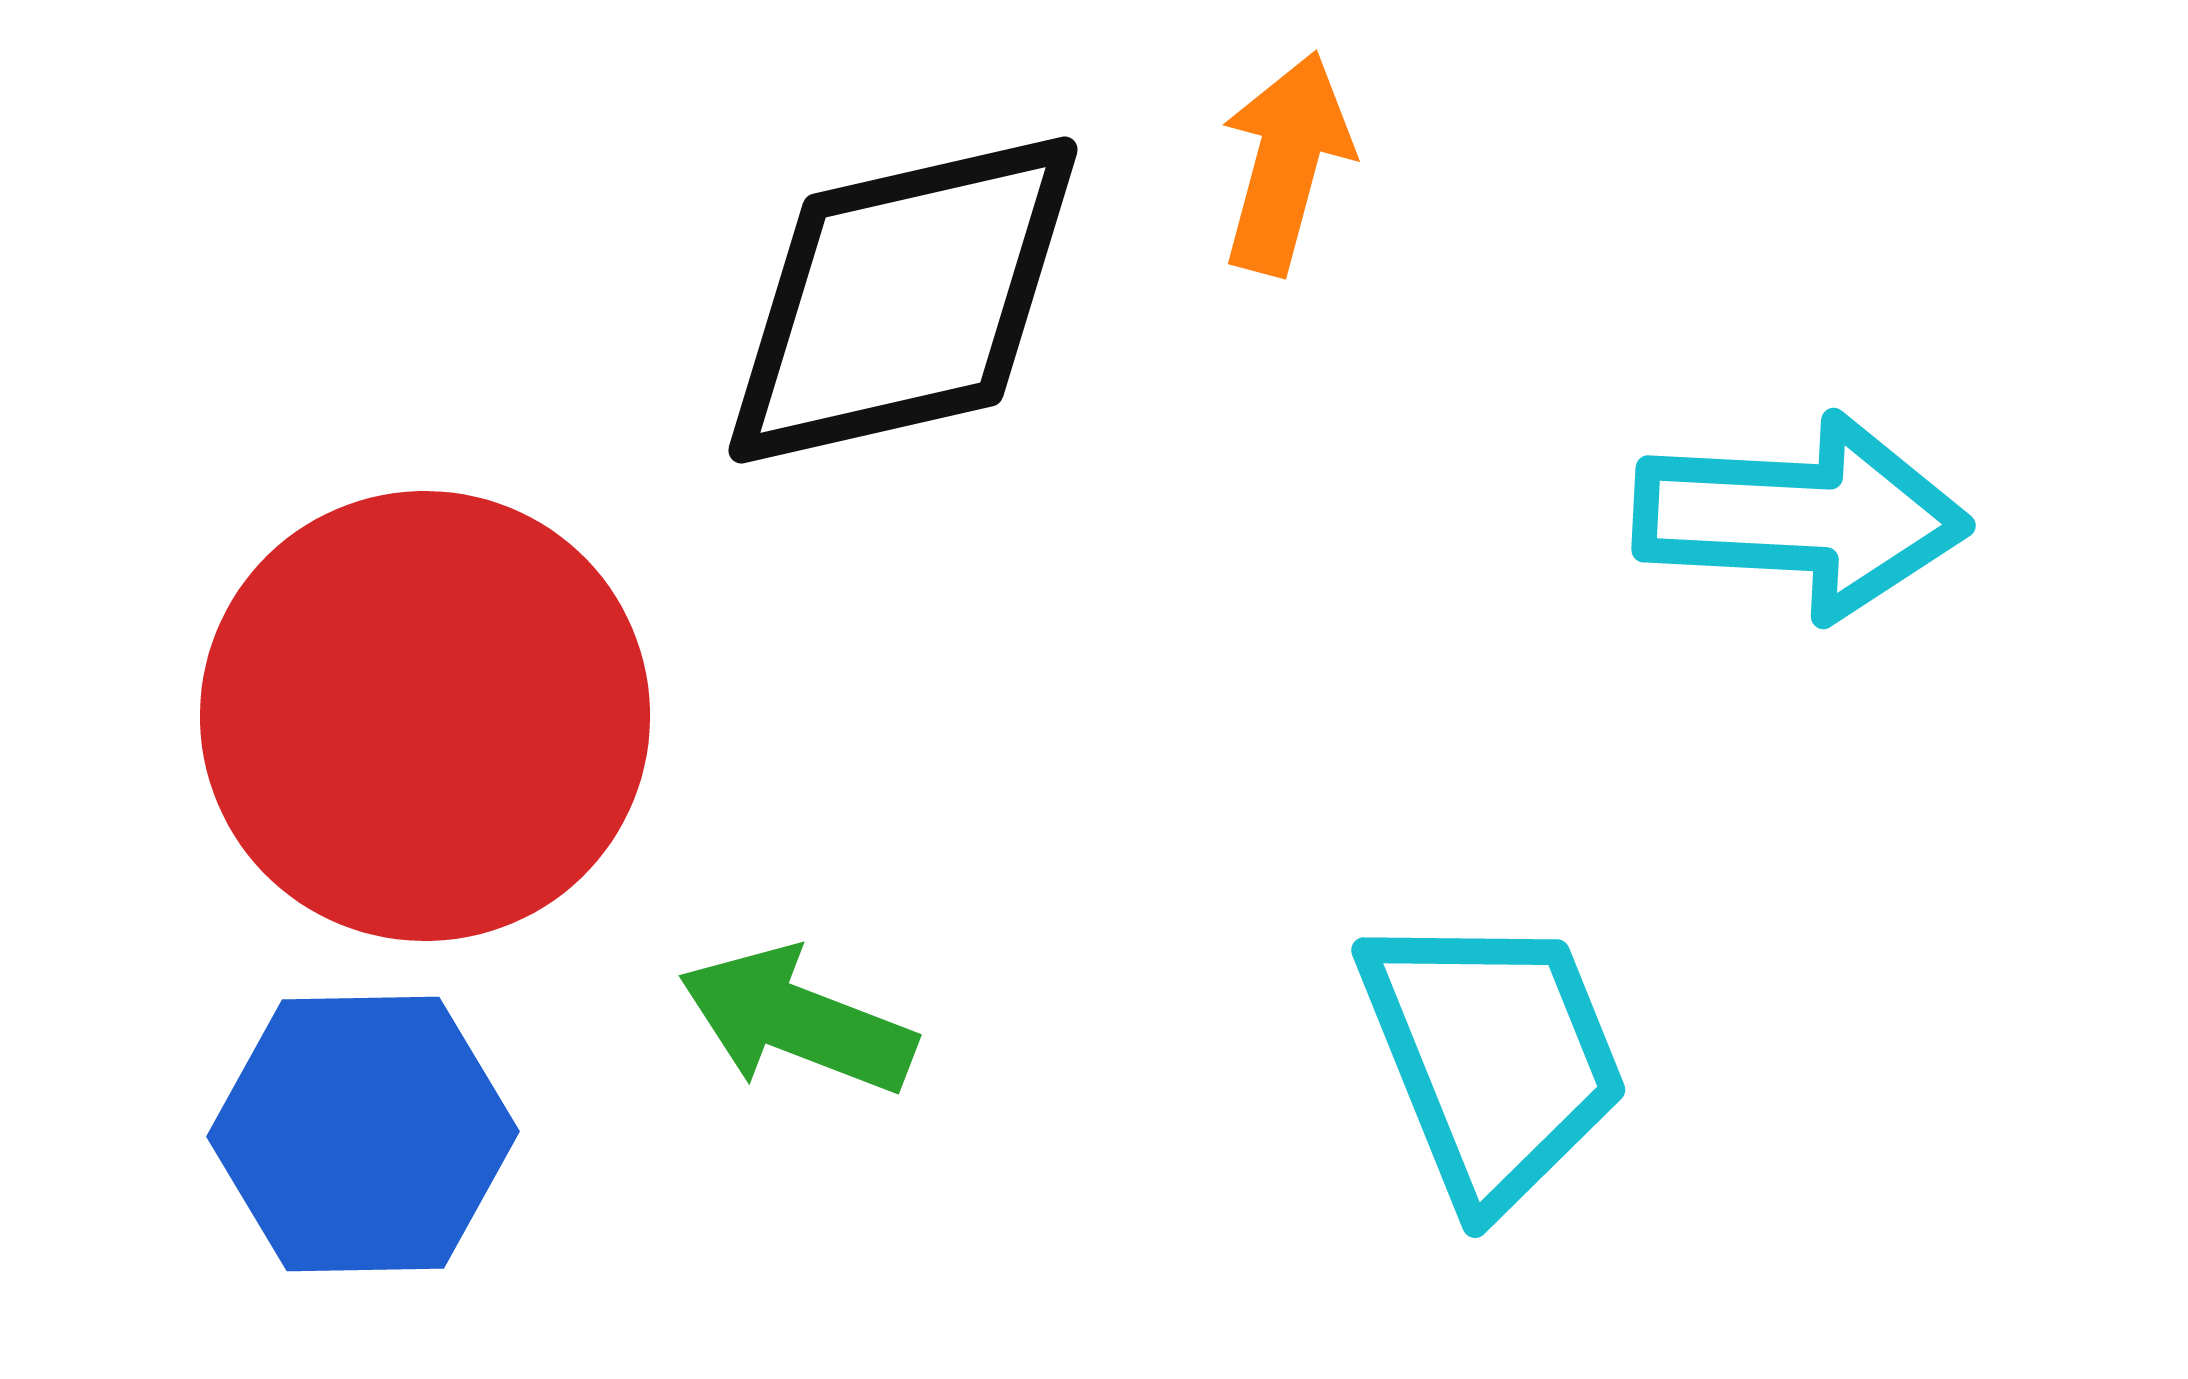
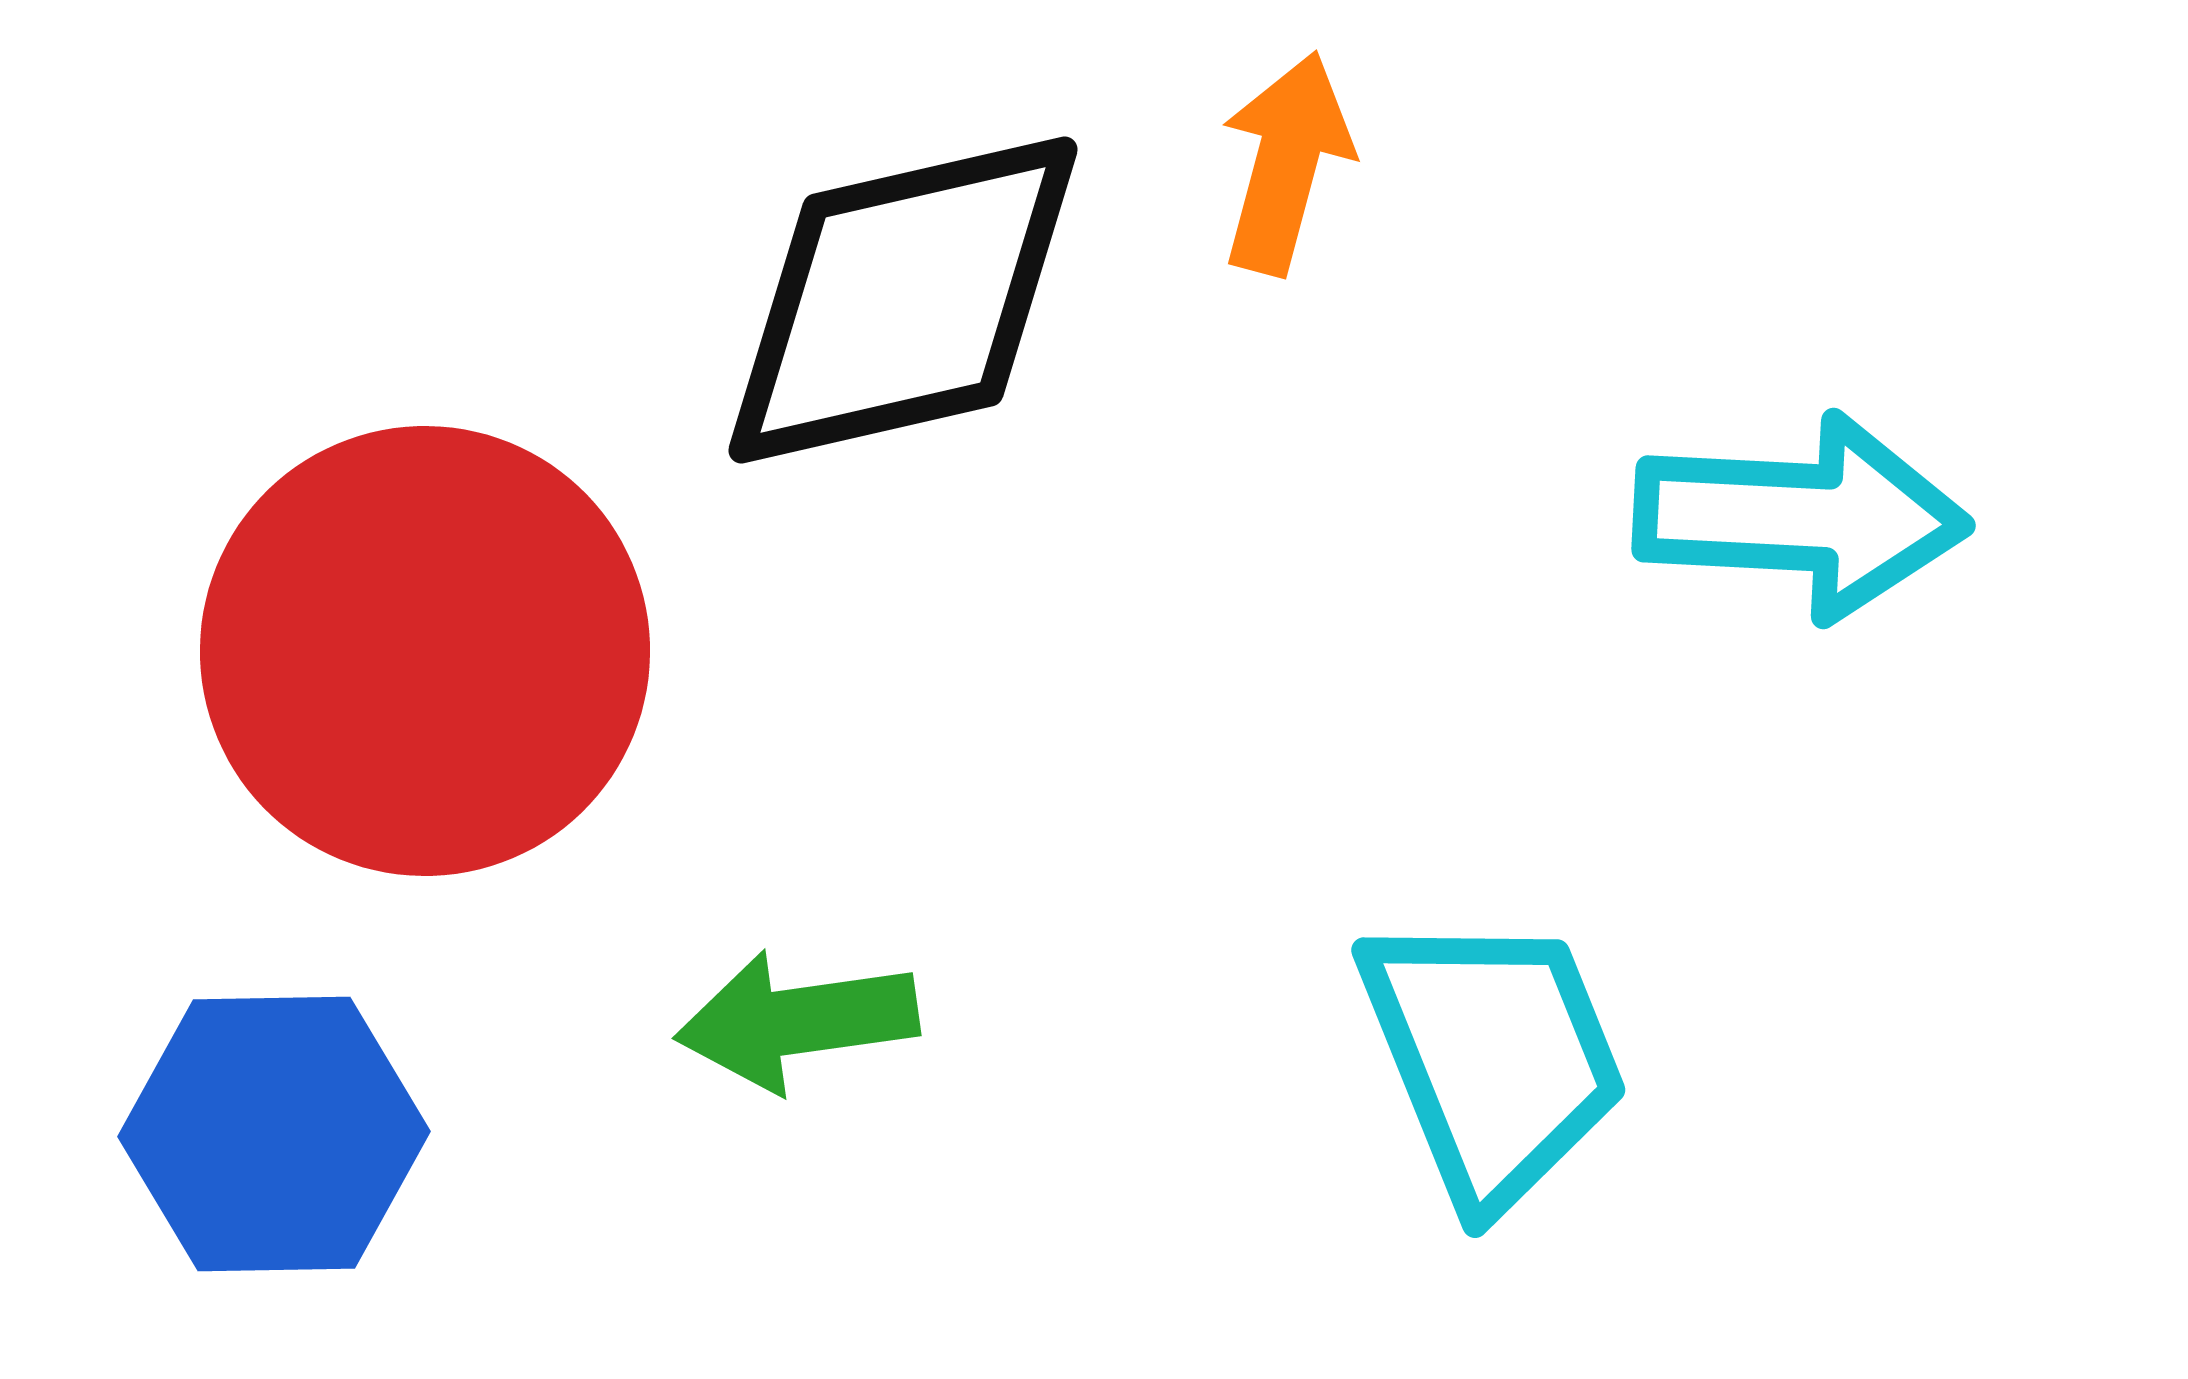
red circle: moved 65 px up
green arrow: rotated 29 degrees counterclockwise
blue hexagon: moved 89 px left
